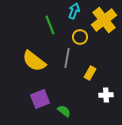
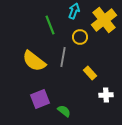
gray line: moved 4 px left, 1 px up
yellow rectangle: rotated 72 degrees counterclockwise
